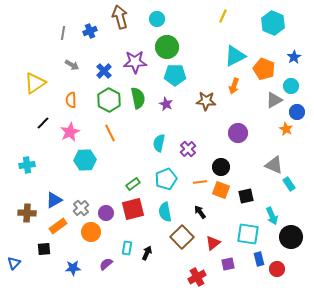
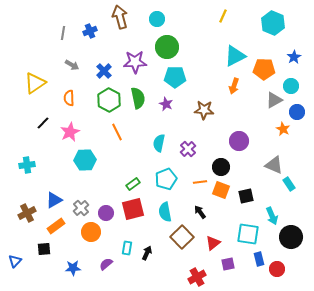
orange pentagon at (264, 69): rotated 20 degrees counterclockwise
cyan pentagon at (175, 75): moved 2 px down
orange semicircle at (71, 100): moved 2 px left, 2 px up
brown star at (206, 101): moved 2 px left, 9 px down
orange star at (286, 129): moved 3 px left
orange line at (110, 133): moved 7 px right, 1 px up
purple circle at (238, 133): moved 1 px right, 8 px down
brown cross at (27, 213): rotated 30 degrees counterclockwise
orange rectangle at (58, 226): moved 2 px left
blue triangle at (14, 263): moved 1 px right, 2 px up
